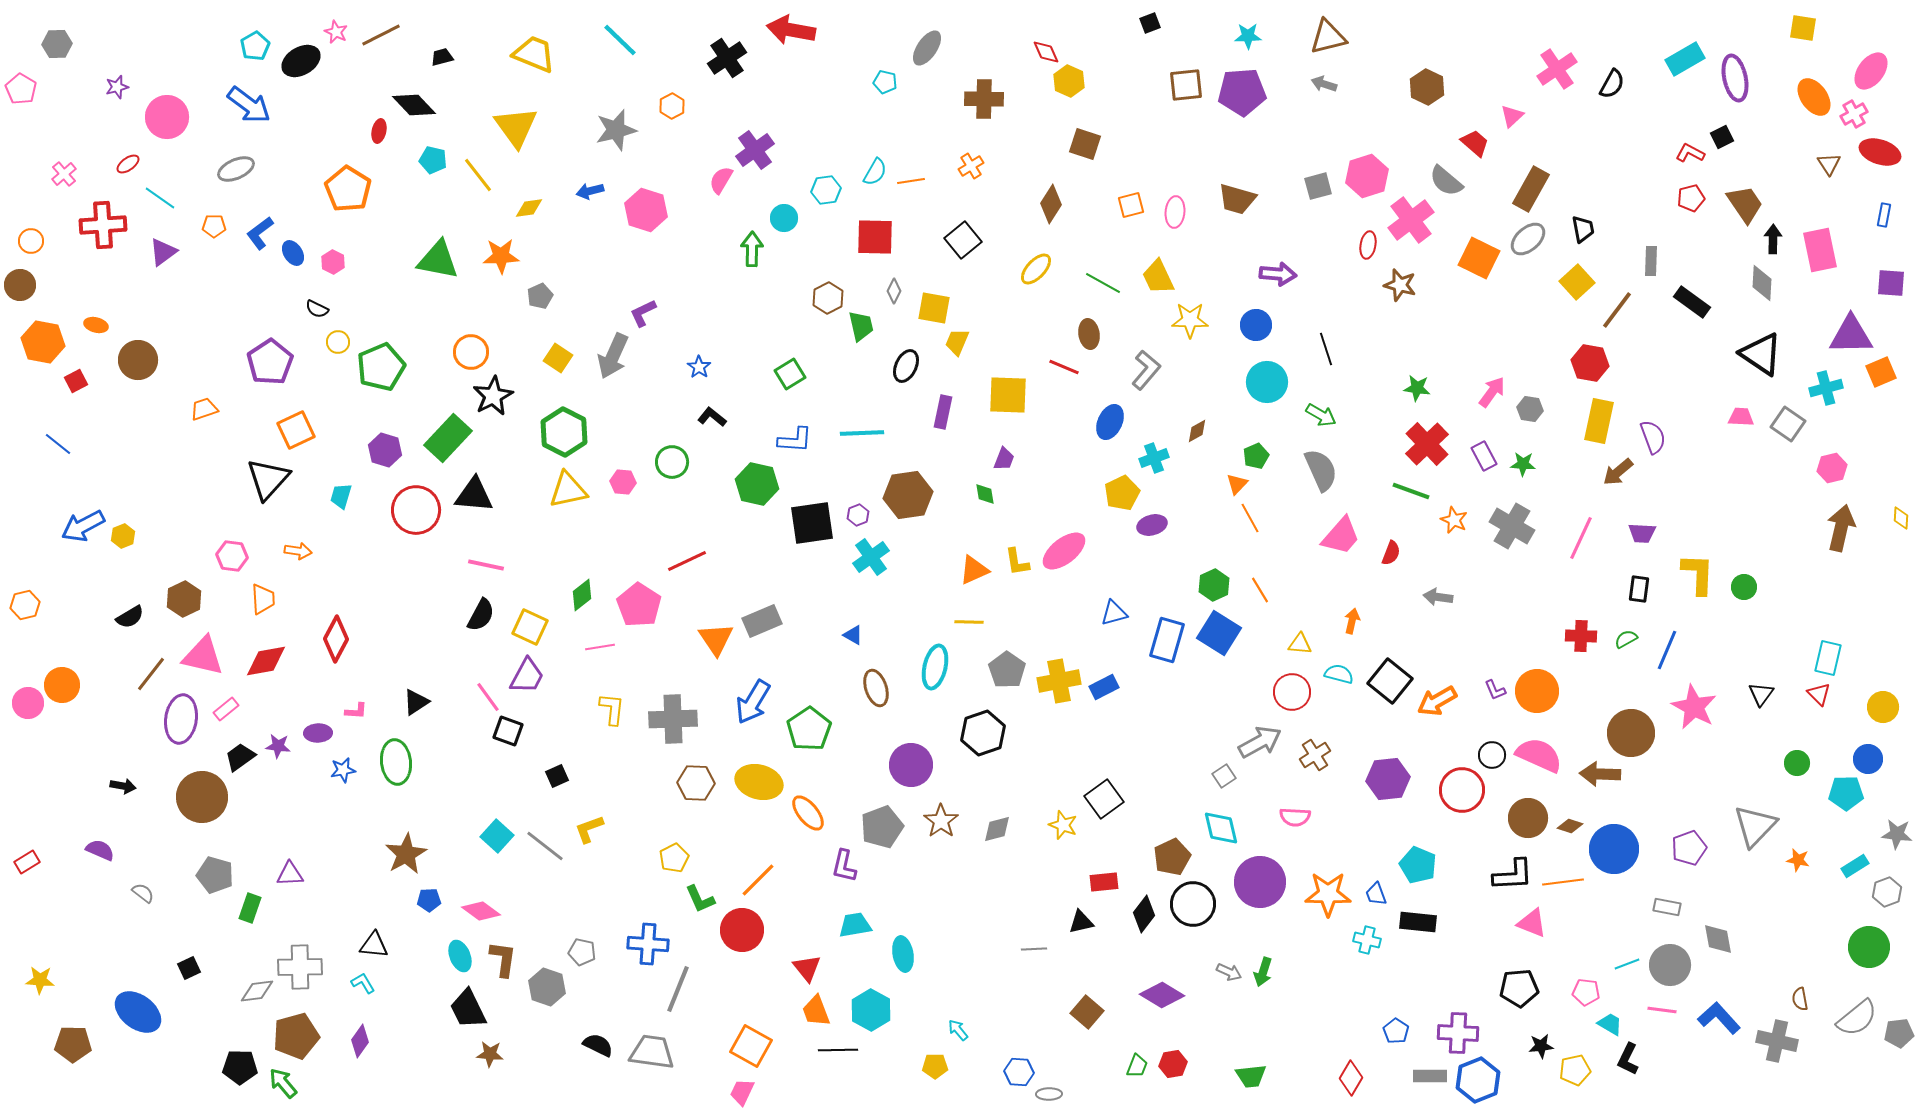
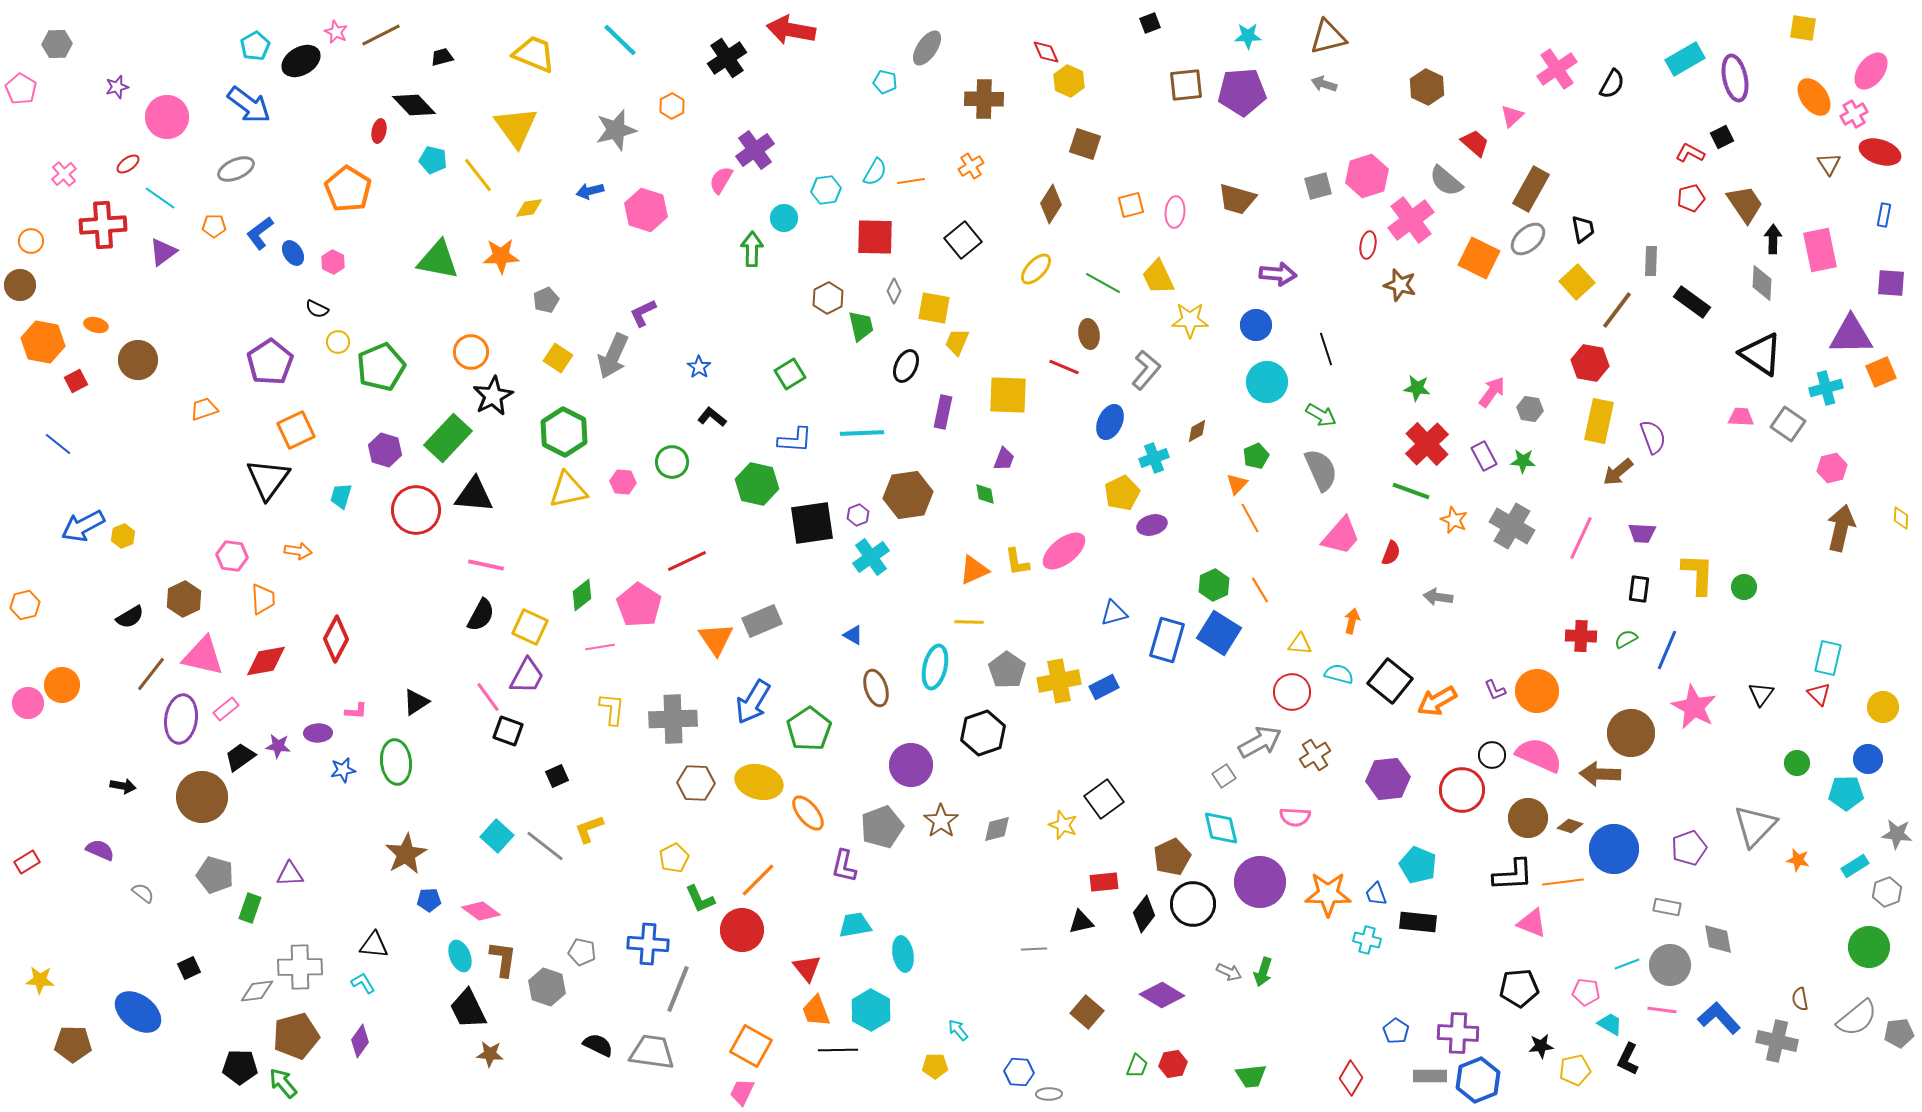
gray pentagon at (540, 296): moved 6 px right, 4 px down
green star at (1523, 464): moved 3 px up
black triangle at (268, 479): rotated 6 degrees counterclockwise
